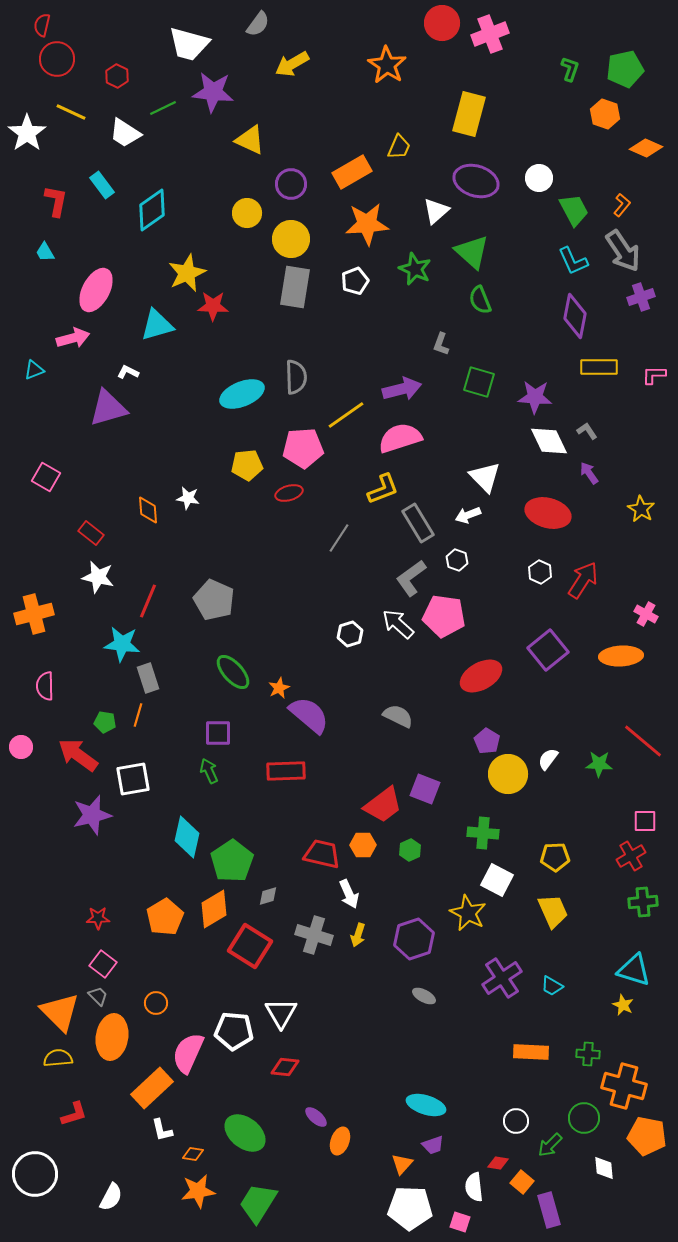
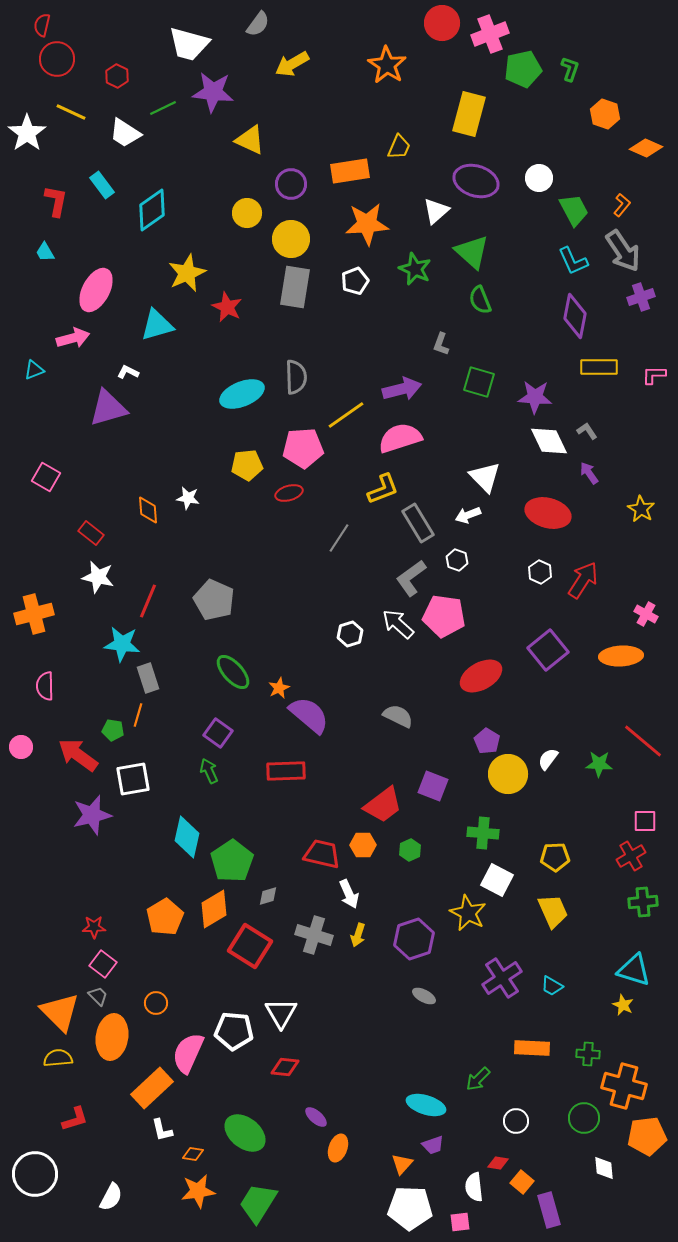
green pentagon at (625, 69): moved 102 px left
orange rectangle at (352, 172): moved 2 px left, 1 px up; rotated 21 degrees clockwise
red star at (213, 306): moved 14 px right, 1 px down; rotated 24 degrees clockwise
green pentagon at (105, 722): moved 8 px right, 8 px down
purple square at (218, 733): rotated 36 degrees clockwise
purple square at (425, 789): moved 8 px right, 3 px up
red star at (98, 918): moved 4 px left, 9 px down
orange rectangle at (531, 1052): moved 1 px right, 4 px up
red L-shape at (74, 1114): moved 1 px right, 5 px down
orange pentagon at (647, 1136): rotated 18 degrees counterclockwise
orange ellipse at (340, 1141): moved 2 px left, 7 px down
green arrow at (550, 1145): moved 72 px left, 66 px up
pink square at (460, 1222): rotated 25 degrees counterclockwise
